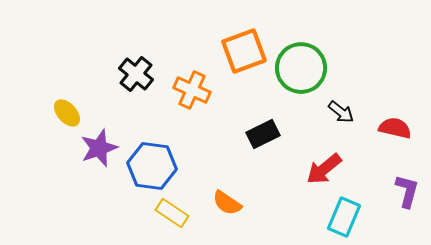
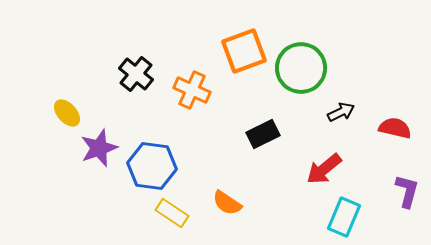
black arrow: rotated 64 degrees counterclockwise
